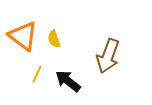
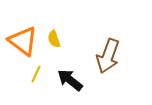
orange triangle: moved 5 px down
yellow line: moved 1 px left
black arrow: moved 2 px right, 1 px up
